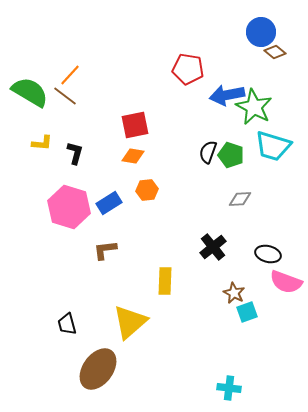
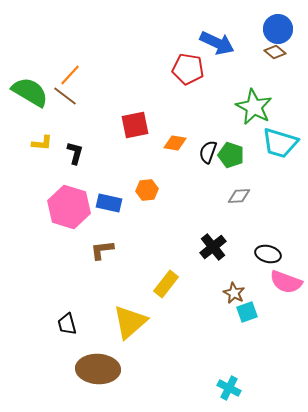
blue circle: moved 17 px right, 3 px up
blue arrow: moved 10 px left, 52 px up; rotated 144 degrees counterclockwise
cyan trapezoid: moved 7 px right, 3 px up
orange diamond: moved 42 px right, 13 px up
gray diamond: moved 1 px left, 3 px up
blue rectangle: rotated 45 degrees clockwise
brown L-shape: moved 3 px left
yellow rectangle: moved 1 px right, 3 px down; rotated 36 degrees clockwise
brown ellipse: rotated 57 degrees clockwise
cyan cross: rotated 20 degrees clockwise
